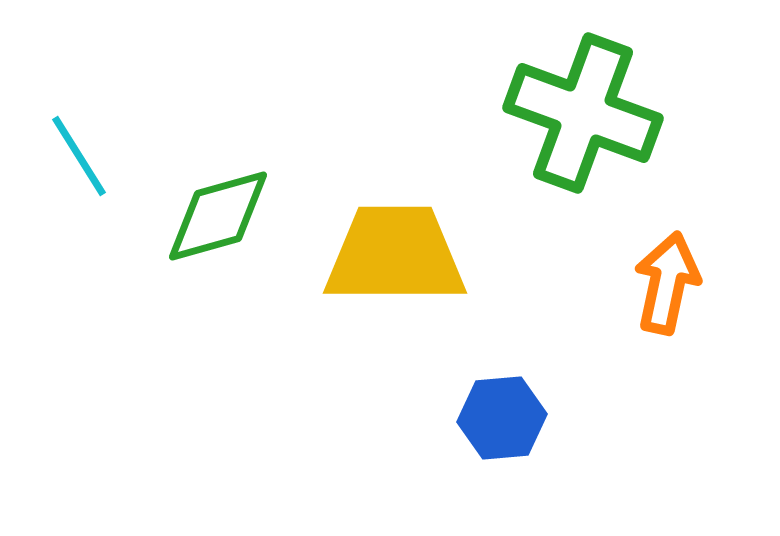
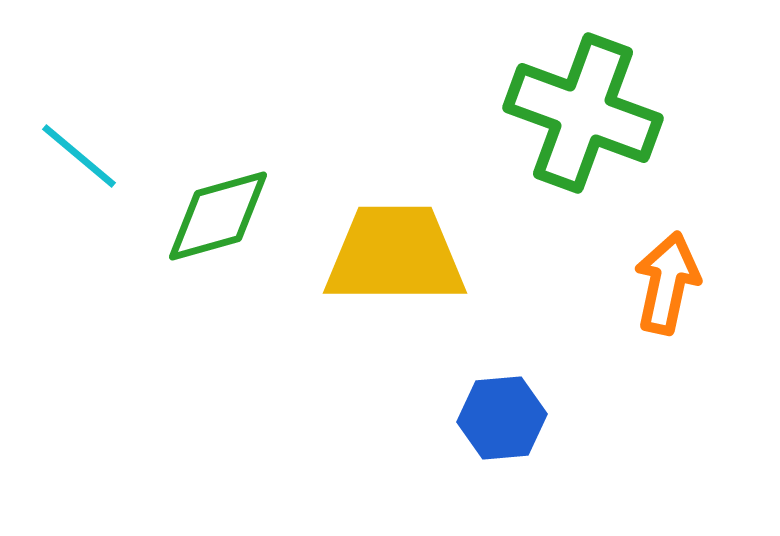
cyan line: rotated 18 degrees counterclockwise
